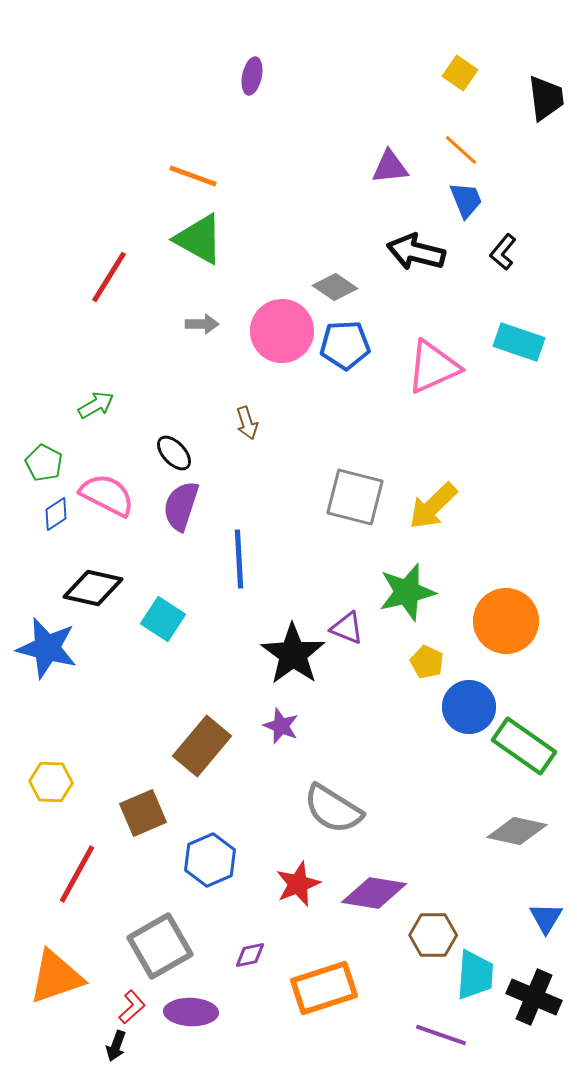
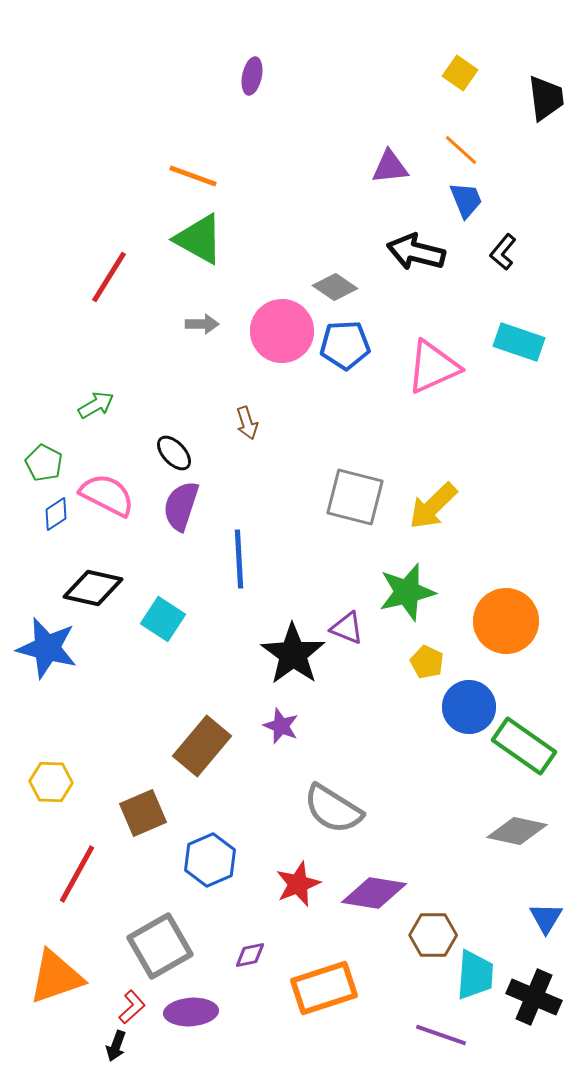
purple ellipse at (191, 1012): rotated 6 degrees counterclockwise
